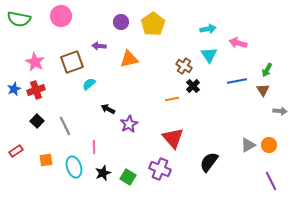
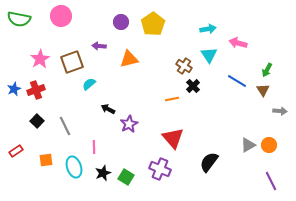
pink star: moved 5 px right, 3 px up; rotated 12 degrees clockwise
blue line: rotated 42 degrees clockwise
green square: moved 2 px left
